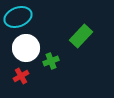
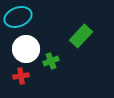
white circle: moved 1 px down
red cross: rotated 21 degrees clockwise
